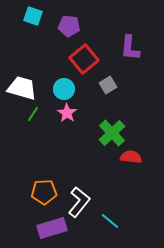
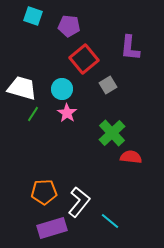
cyan circle: moved 2 px left
